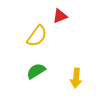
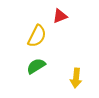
yellow semicircle: rotated 10 degrees counterclockwise
green semicircle: moved 5 px up
